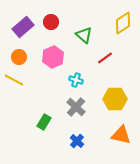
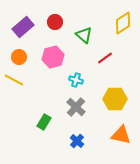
red circle: moved 4 px right
pink hexagon: rotated 10 degrees clockwise
